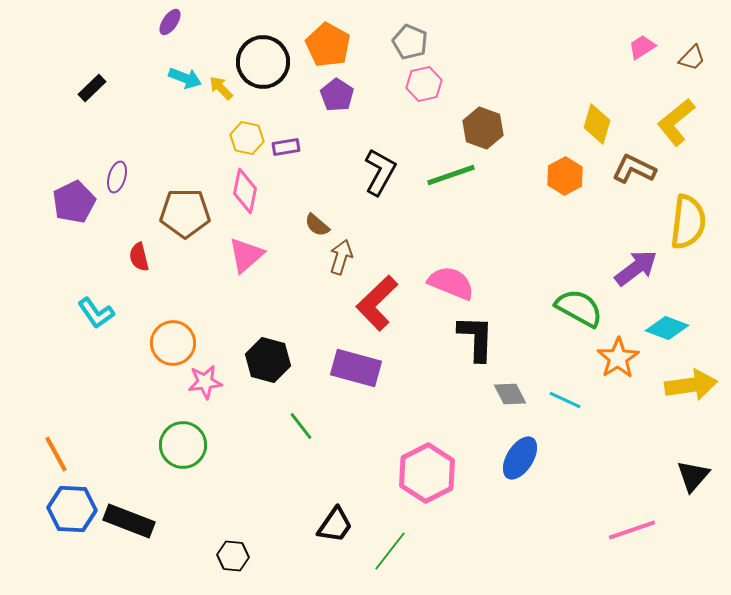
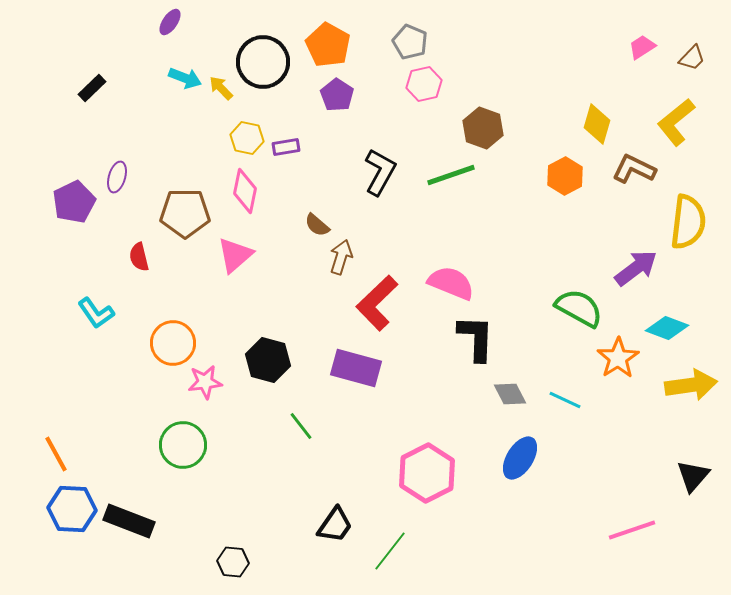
pink triangle at (246, 255): moved 11 px left
black hexagon at (233, 556): moved 6 px down
